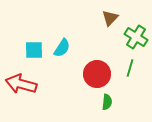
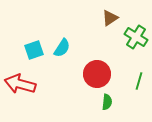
brown triangle: rotated 12 degrees clockwise
cyan square: rotated 18 degrees counterclockwise
green line: moved 9 px right, 13 px down
red arrow: moved 1 px left
